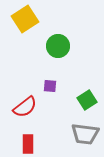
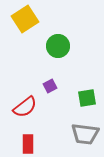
purple square: rotated 32 degrees counterclockwise
green square: moved 2 px up; rotated 24 degrees clockwise
